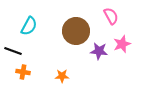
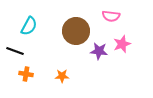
pink semicircle: rotated 126 degrees clockwise
black line: moved 2 px right
orange cross: moved 3 px right, 2 px down
